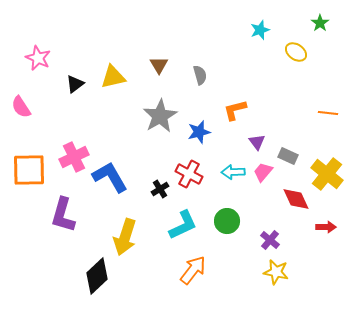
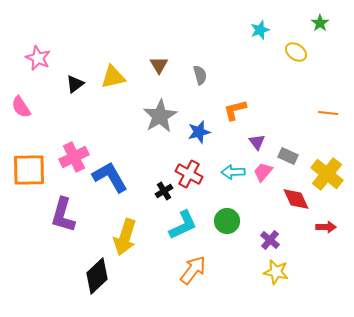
black cross: moved 4 px right, 2 px down
